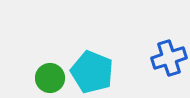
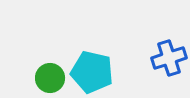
cyan pentagon: rotated 9 degrees counterclockwise
